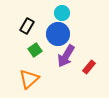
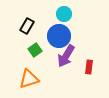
cyan circle: moved 2 px right, 1 px down
blue circle: moved 1 px right, 2 px down
red rectangle: rotated 32 degrees counterclockwise
orange triangle: rotated 25 degrees clockwise
